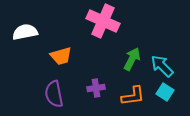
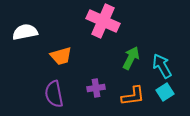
green arrow: moved 1 px left, 1 px up
cyan arrow: rotated 15 degrees clockwise
cyan square: rotated 24 degrees clockwise
